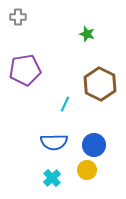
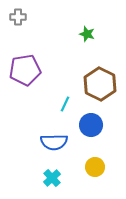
blue circle: moved 3 px left, 20 px up
yellow circle: moved 8 px right, 3 px up
